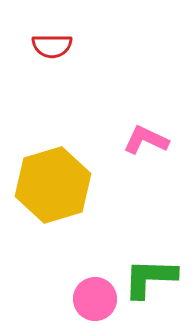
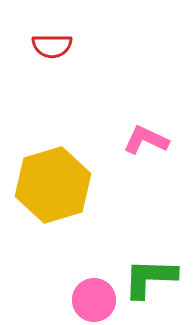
pink circle: moved 1 px left, 1 px down
